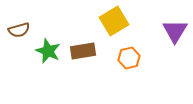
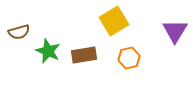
brown semicircle: moved 2 px down
brown rectangle: moved 1 px right, 4 px down
